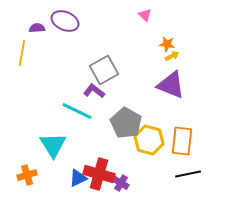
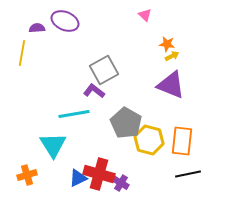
cyan line: moved 3 px left, 3 px down; rotated 36 degrees counterclockwise
